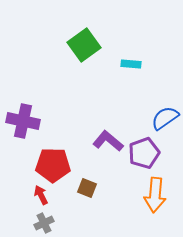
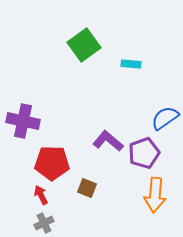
red pentagon: moved 1 px left, 2 px up
